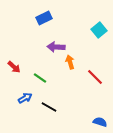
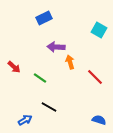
cyan square: rotated 21 degrees counterclockwise
blue arrow: moved 22 px down
blue semicircle: moved 1 px left, 2 px up
